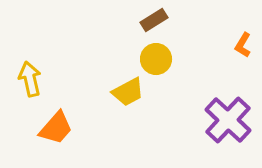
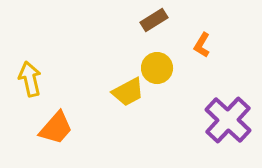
orange L-shape: moved 41 px left
yellow circle: moved 1 px right, 9 px down
